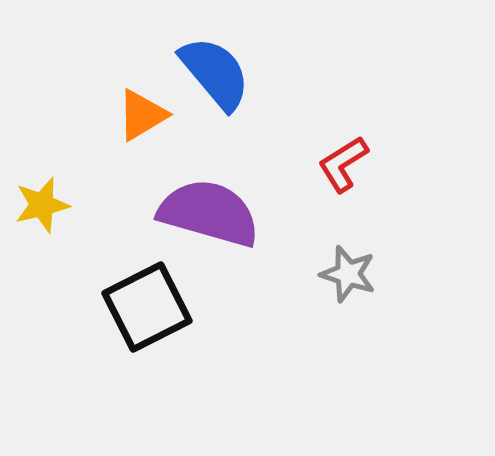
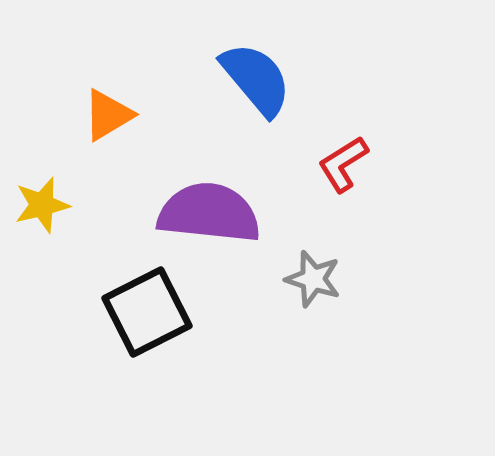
blue semicircle: moved 41 px right, 6 px down
orange triangle: moved 34 px left
purple semicircle: rotated 10 degrees counterclockwise
gray star: moved 35 px left, 5 px down
black square: moved 5 px down
